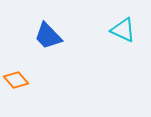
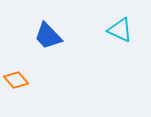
cyan triangle: moved 3 px left
